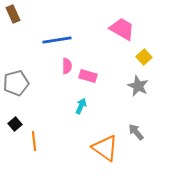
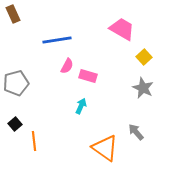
pink semicircle: rotated 28 degrees clockwise
gray star: moved 5 px right, 2 px down
